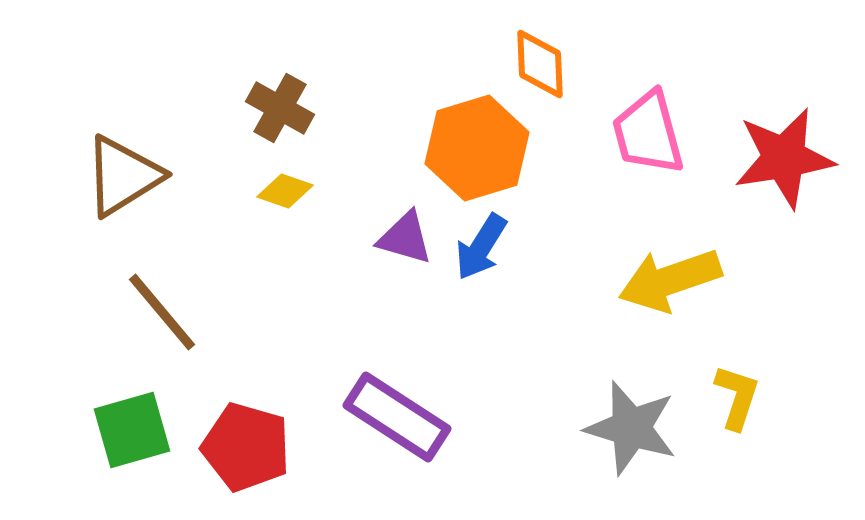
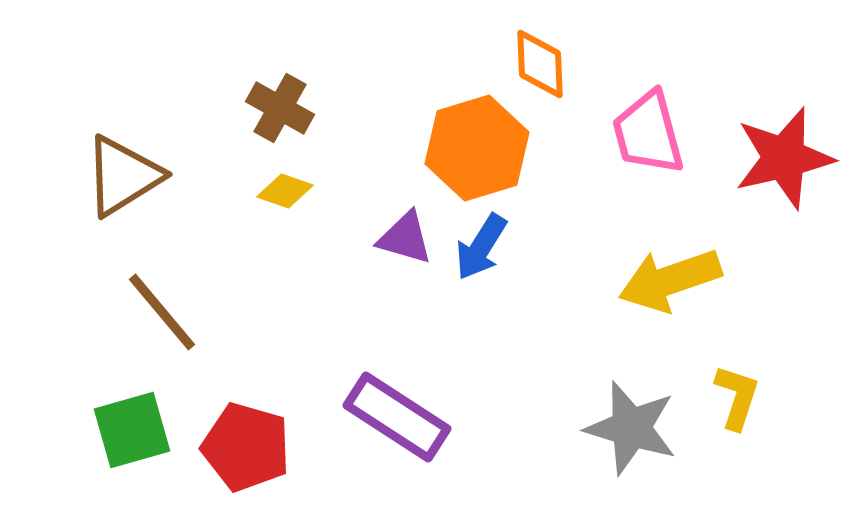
red star: rotated 4 degrees counterclockwise
